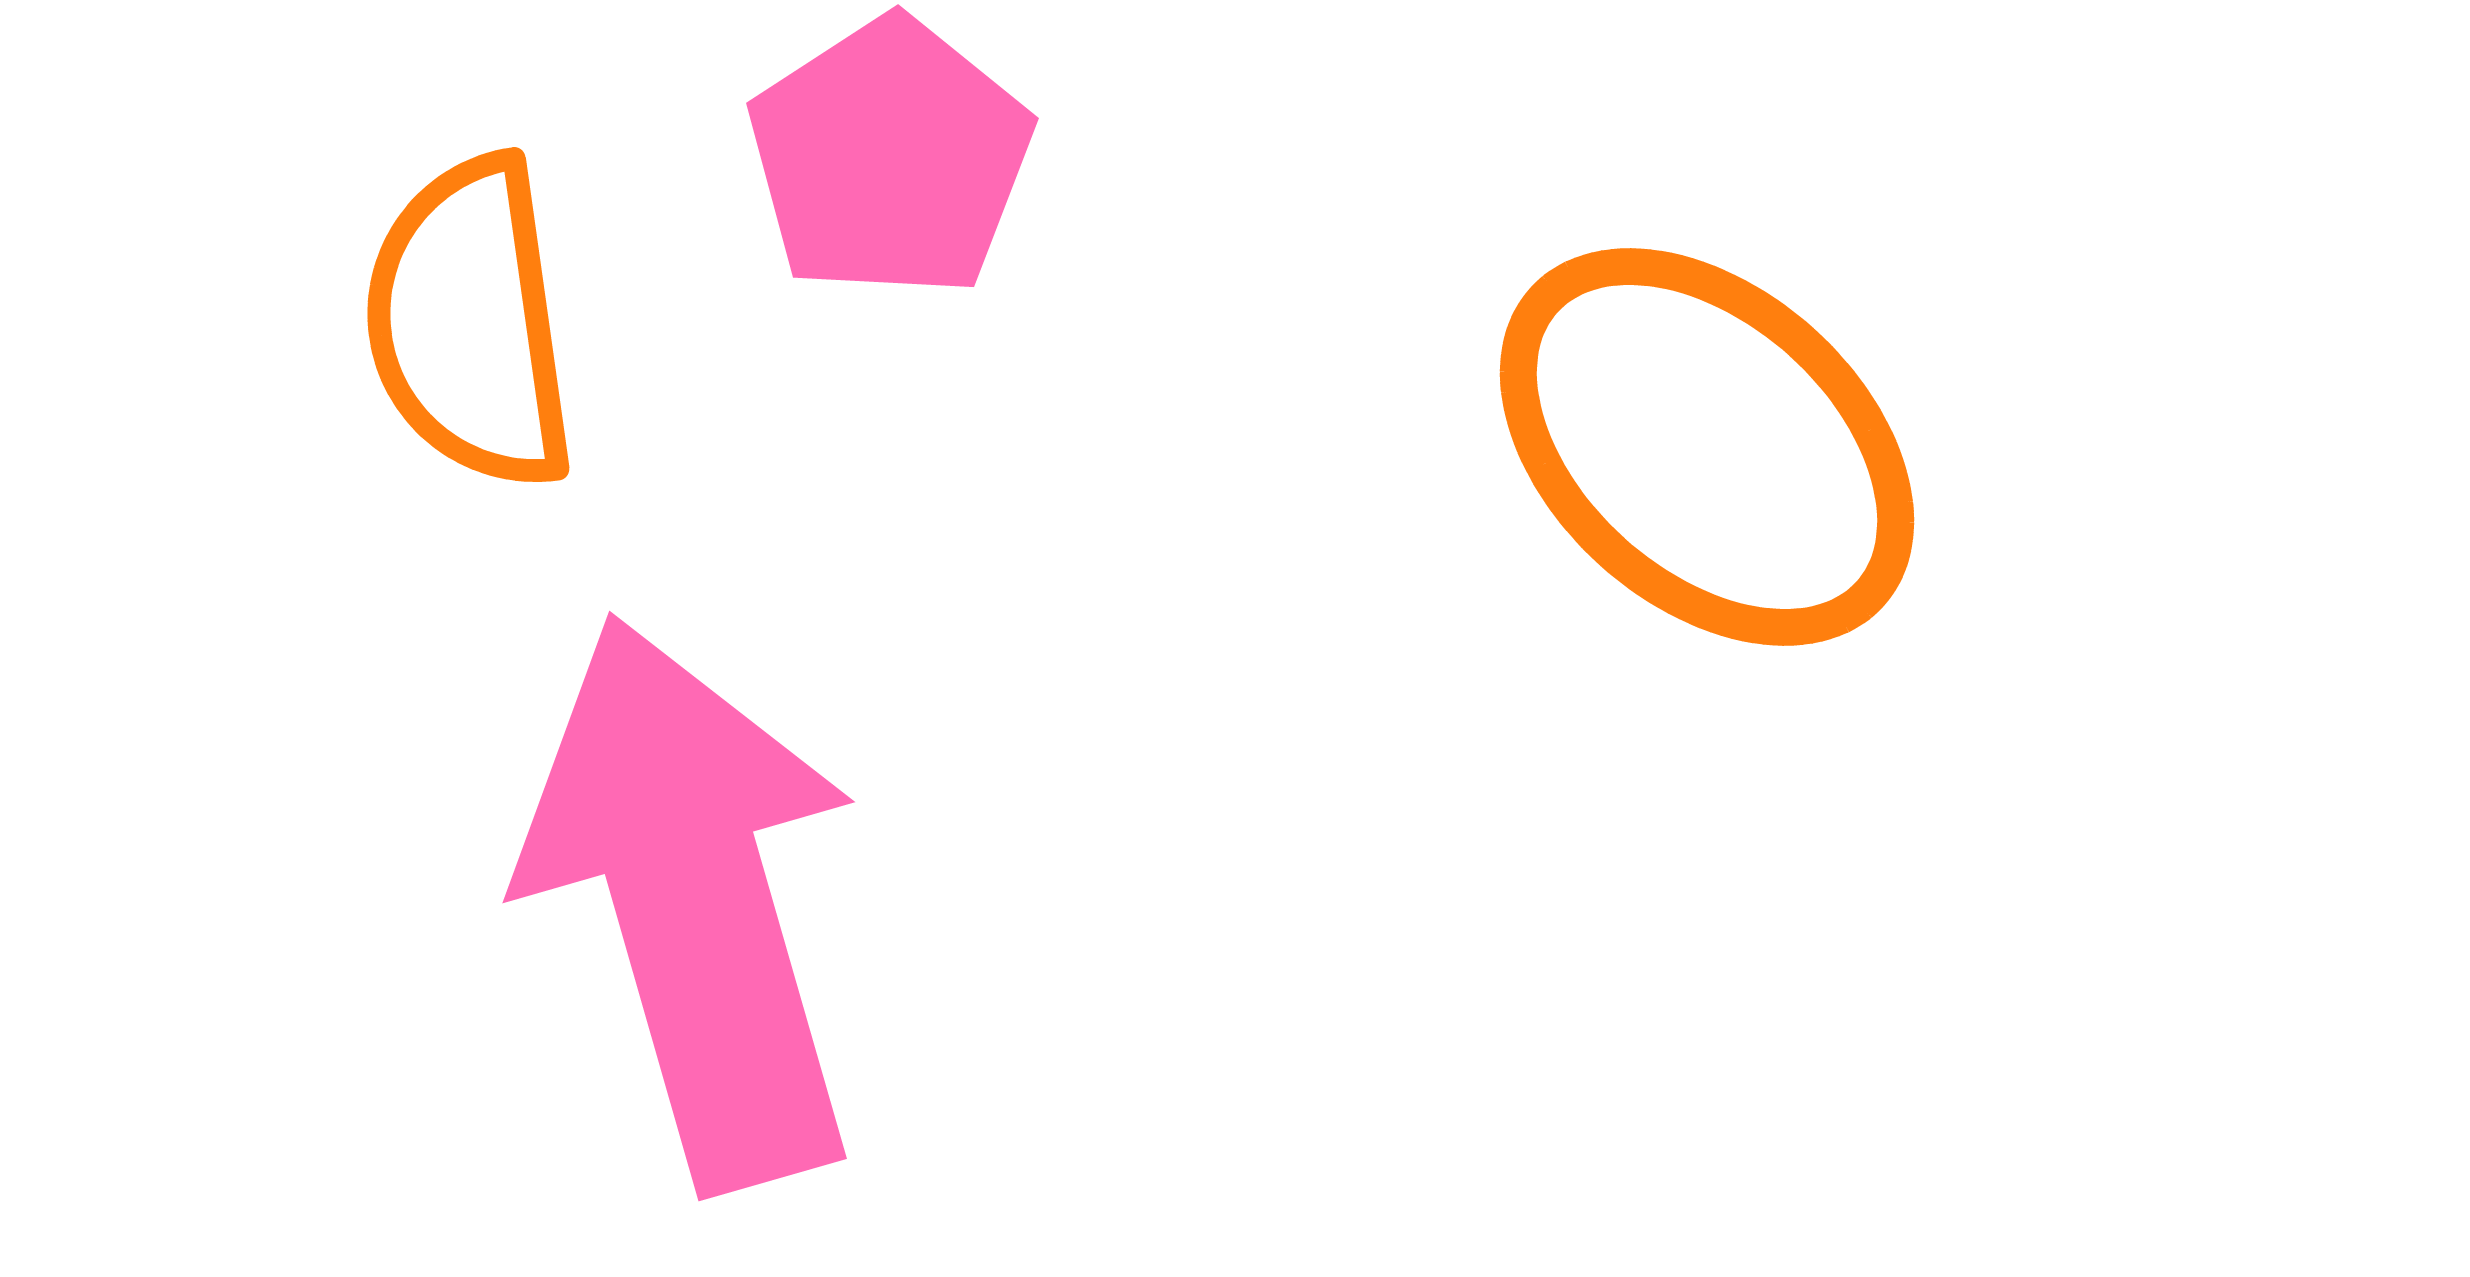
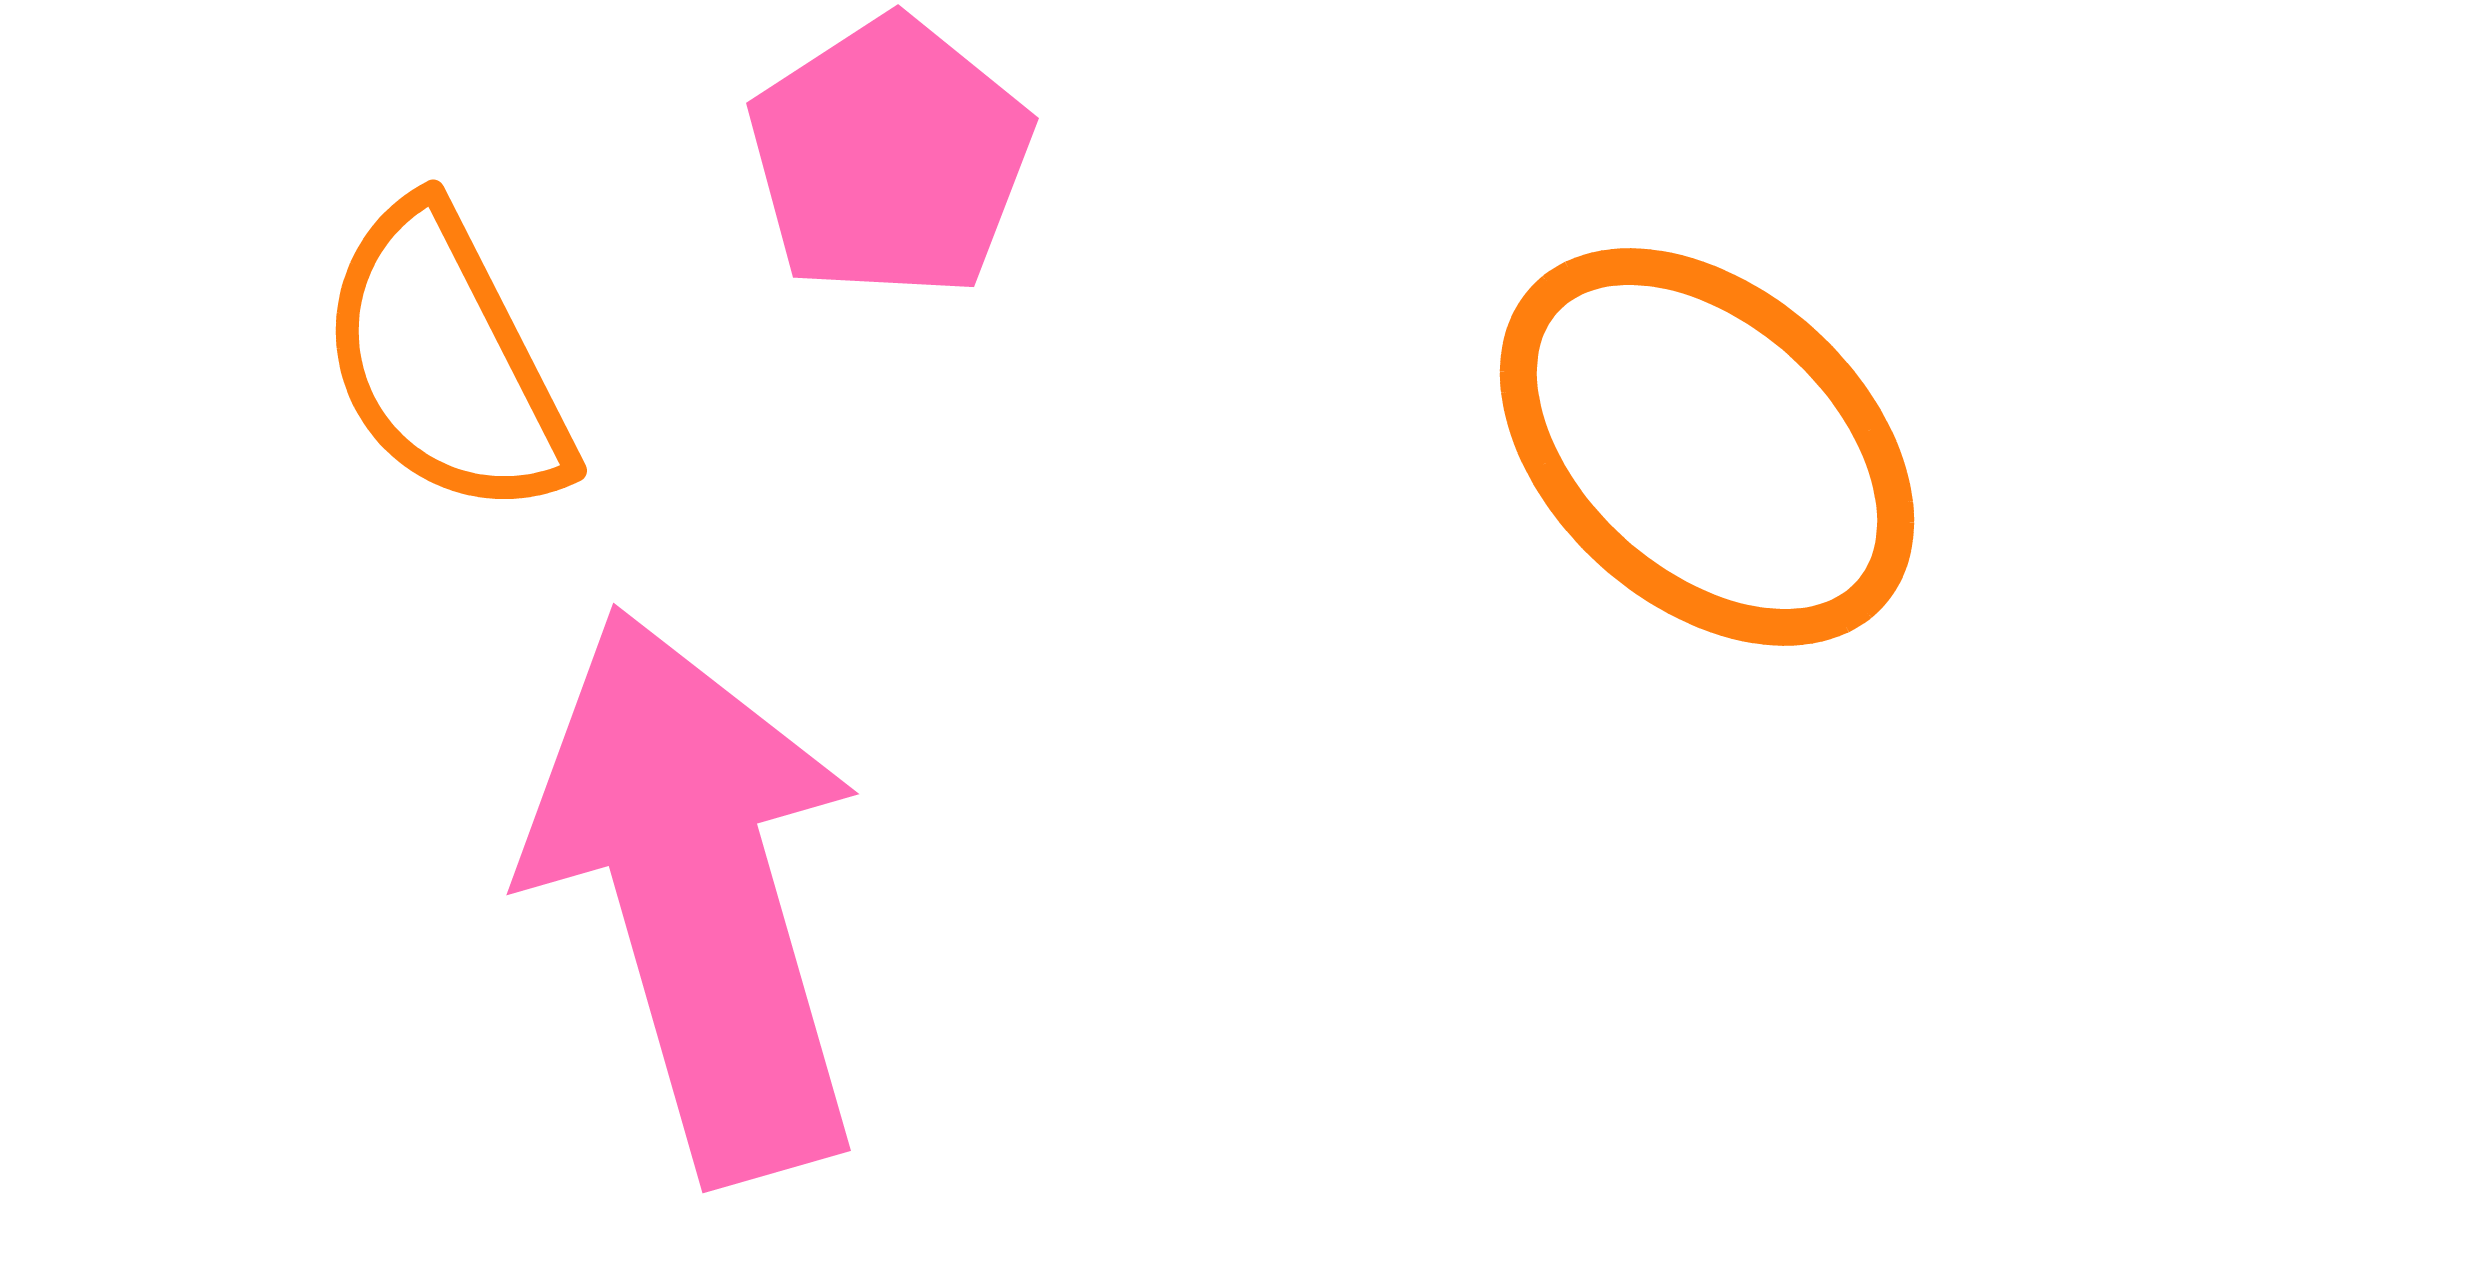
orange semicircle: moved 25 px left, 38 px down; rotated 19 degrees counterclockwise
pink arrow: moved 4 px right, 8 px up
